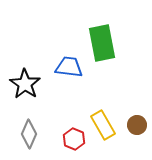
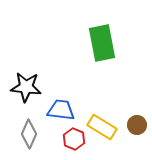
blue trapezoid: moved 8 px left, 43 px down
black star: moved 1 px right, 3 px down; rotated 28 degrees counterclockwise
yellow rectangle: moved 1 px left, 2 px down; rotated 28 degrees counterclockwise
